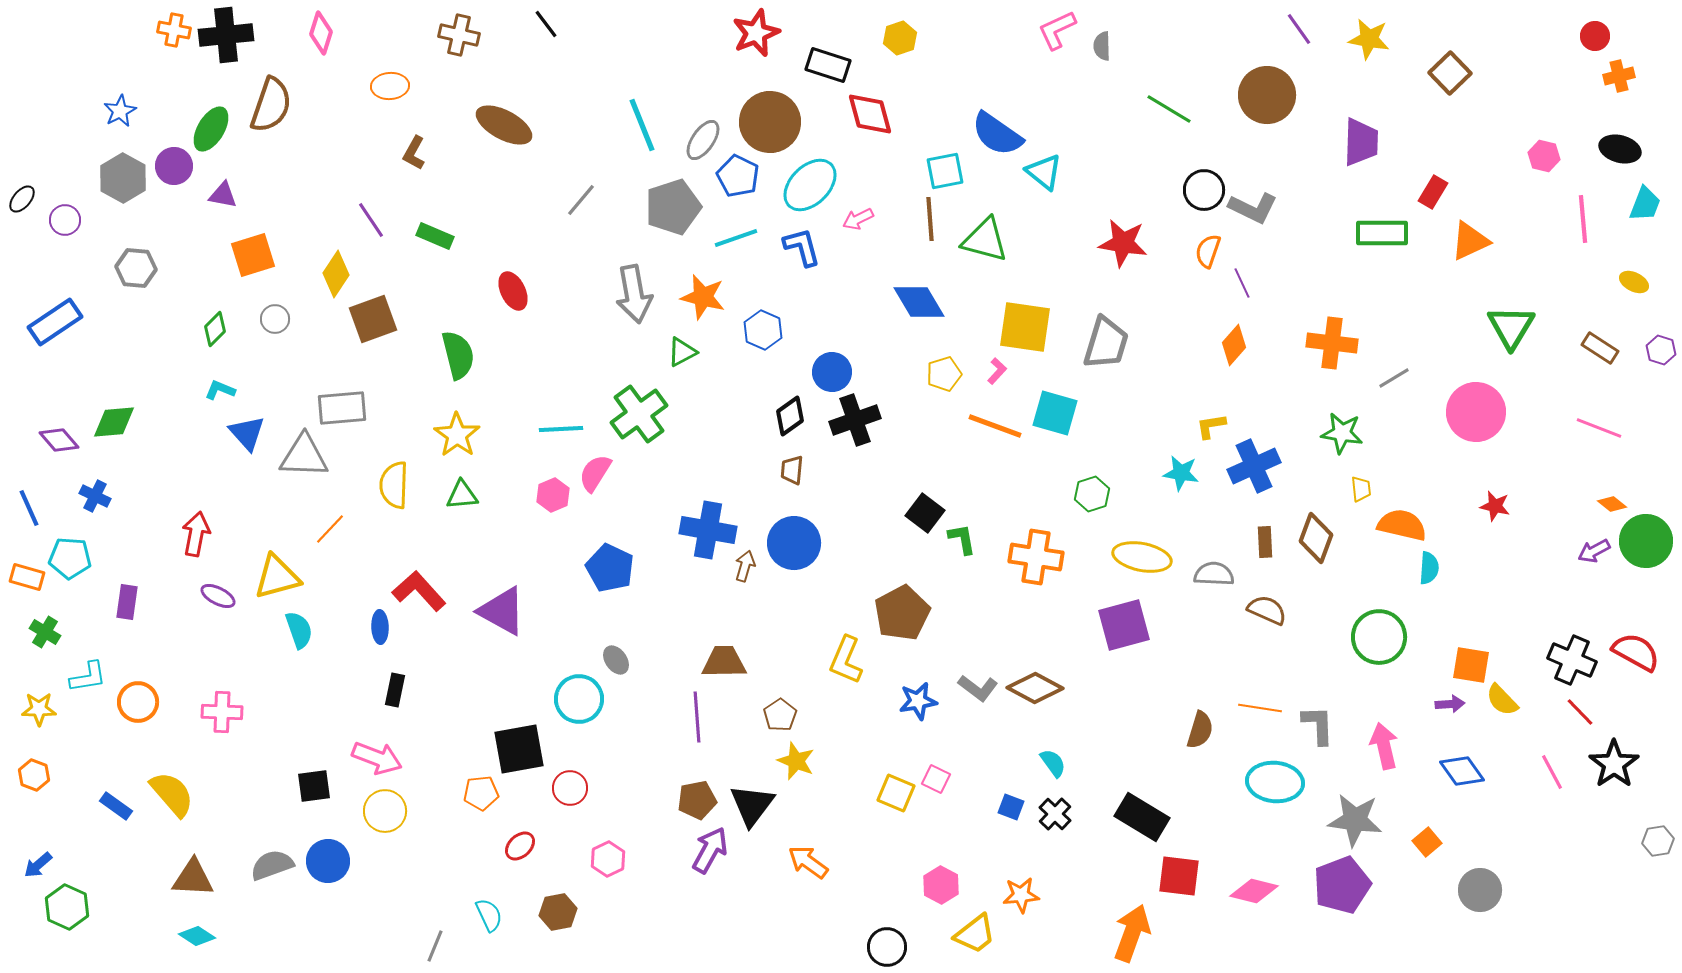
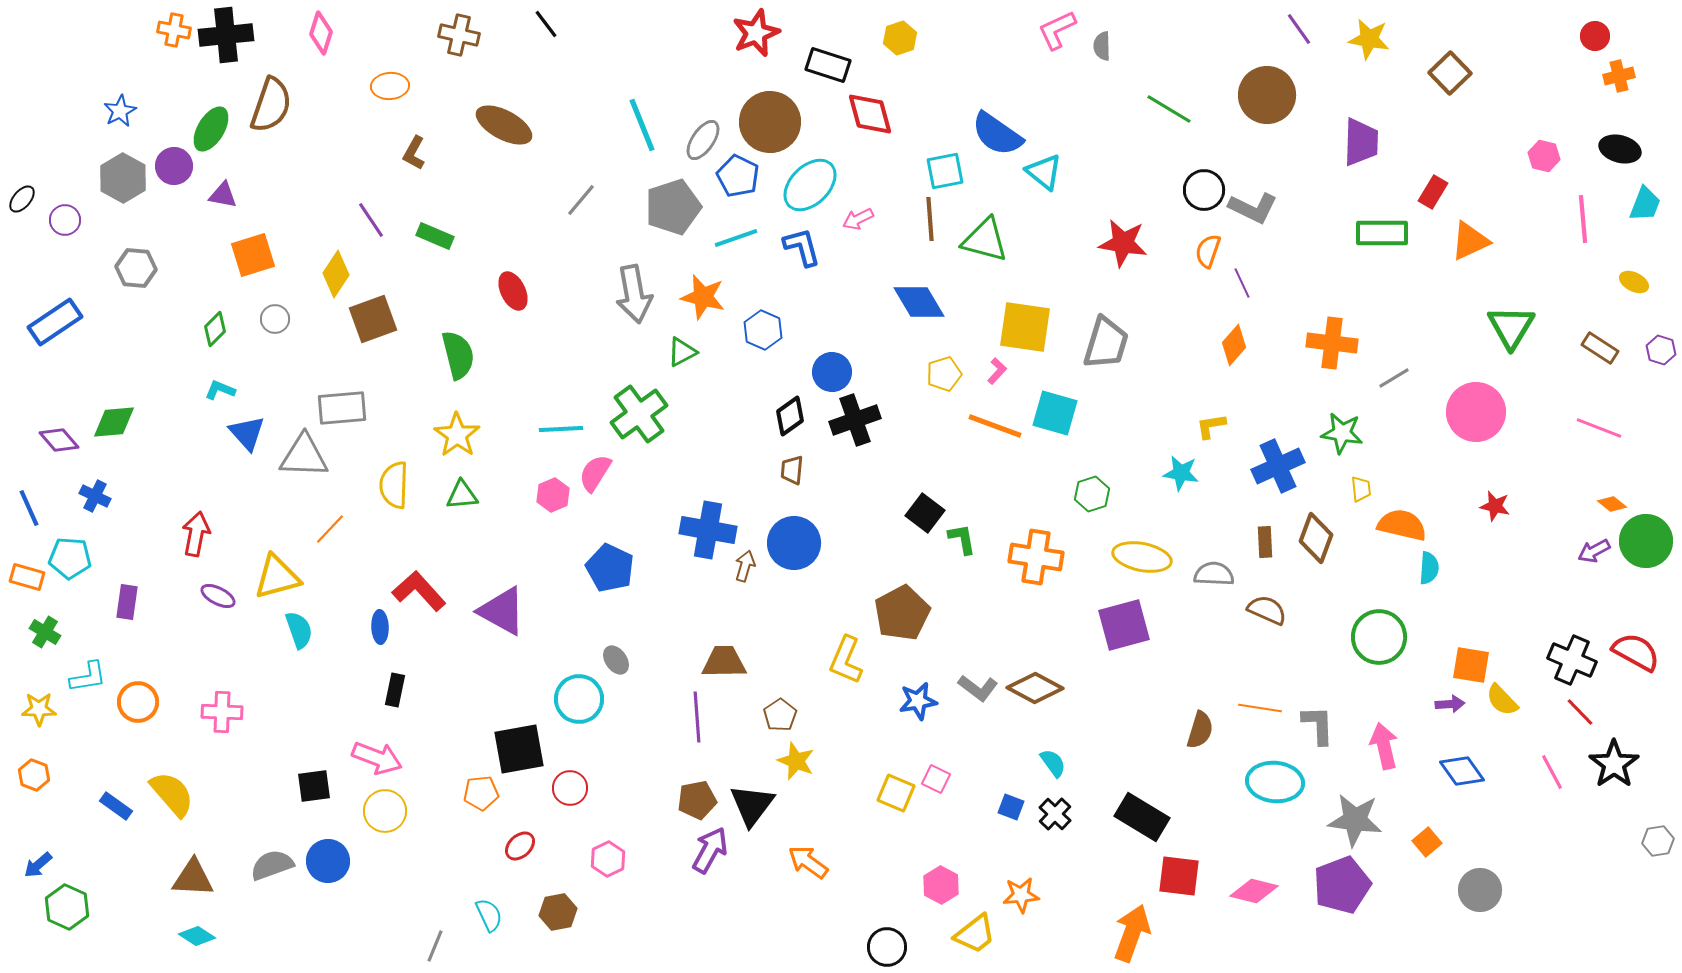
blue cross at (1254, 466): moved 24 px right
